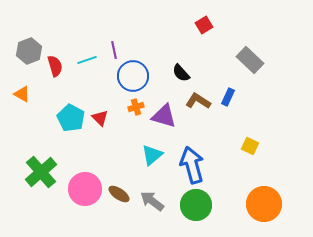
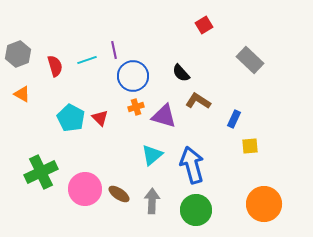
gray hexagon: moved 11 px left, 3 px down
blue rectangle: moved 6 px right, 22 px down
yellow square: rotated 30 degrees counterclockwise
green cross: rotated 16 degrees clockwise
gray arrow: rotated 55 degrees clockwise
green circle: moved 5 px down
